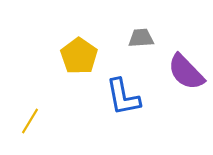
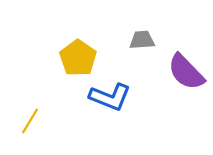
gray trapezoid: moved 1 px right, 2 px down
yellow pentagon: moved 1 px left, 2 px down
blue L-shape: moved 13 px left; rotated 57 degrees counterclockwise
